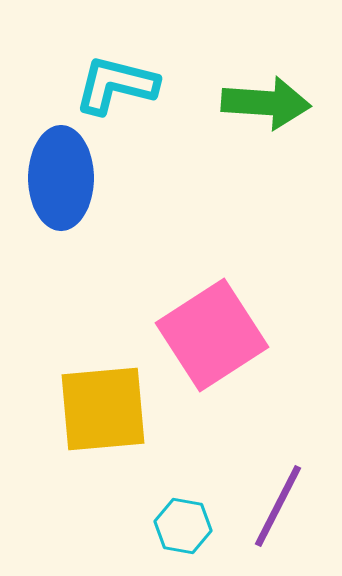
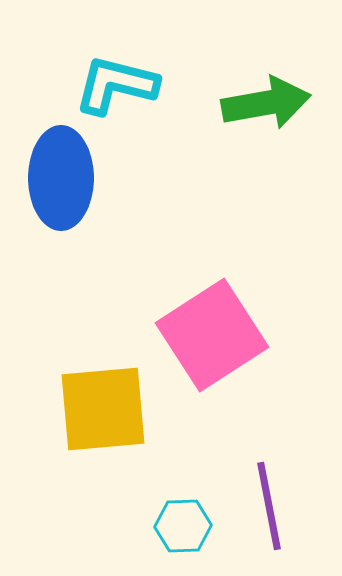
green arrow: rotated 14 degrees counterclockwise
purple line: moved 9 px left; rotated 38 degrees counterclockwise
cyan hexagon: rotated 12 degrees counterclockwise
